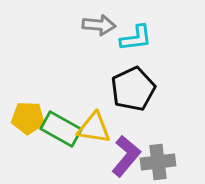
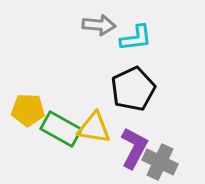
yellow pentagon: moved 8 px up
purple L-shape: moved 8 px right, 8 px up; rotated 12 degrees counterclockwise
gray cross: moved 2 px right; rotated 32 degrees clockwise
